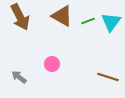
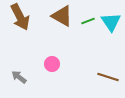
cyan triangle: rotated 10 degrees counterclockwise
